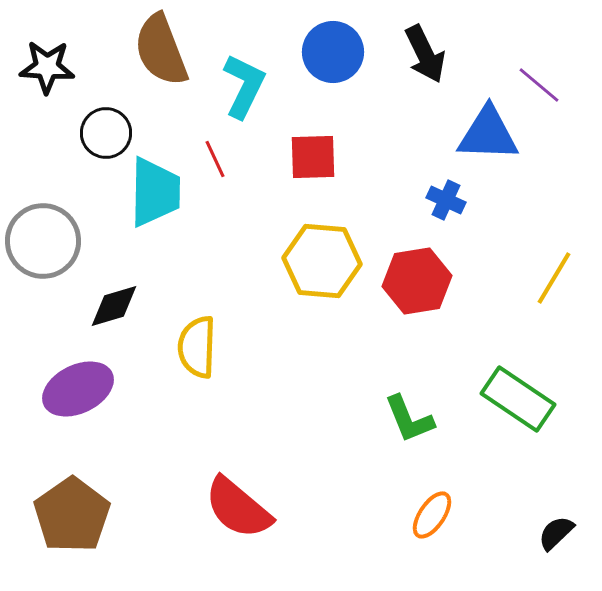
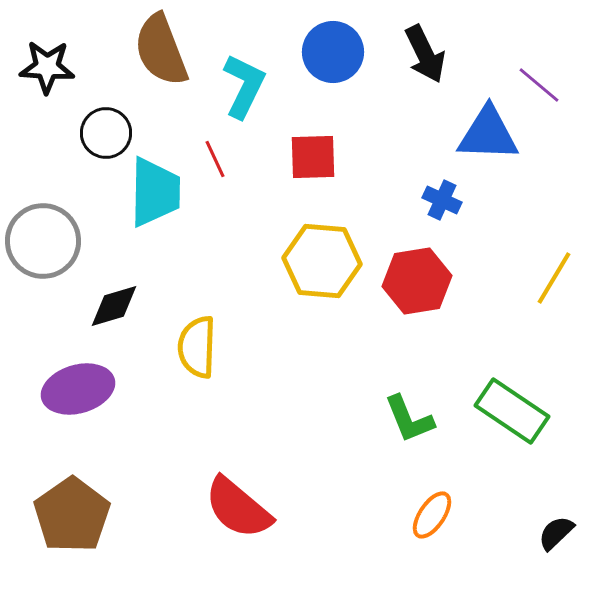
blue cross: moved 4 px left
purple ellipse: rotated 10 degrees clockwise
green rectangle: moved 6 px left, 12 px down
